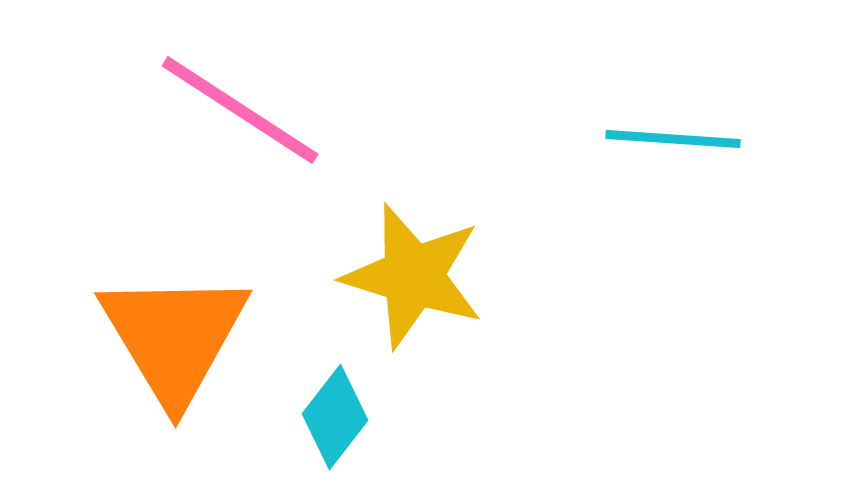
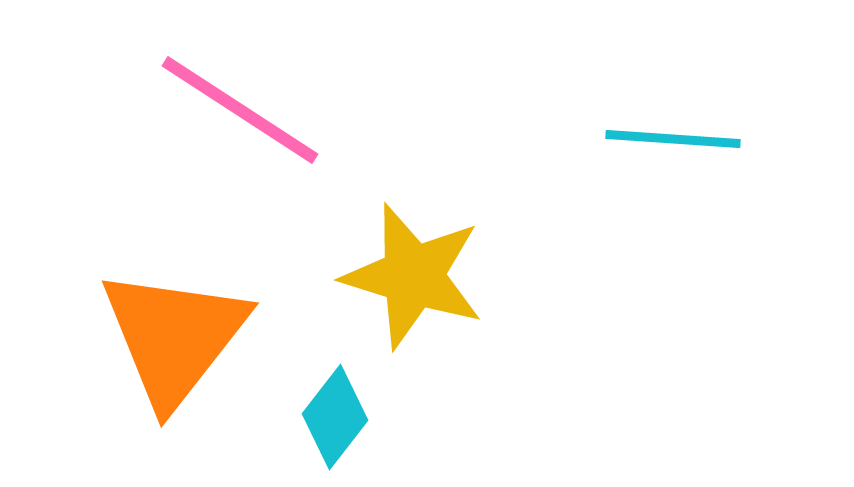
orange triangle: rotated 9 degrees clockwise
